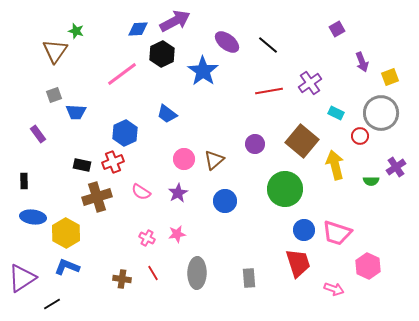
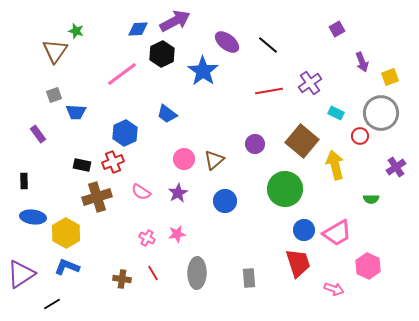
green semicircle at (371, 181): moved 18 px down
pink trapezoid at (337, 233): rotated 48 degrees counterclockwise
purple triangle at (22, 278): moved 1 px left, 4 px up
